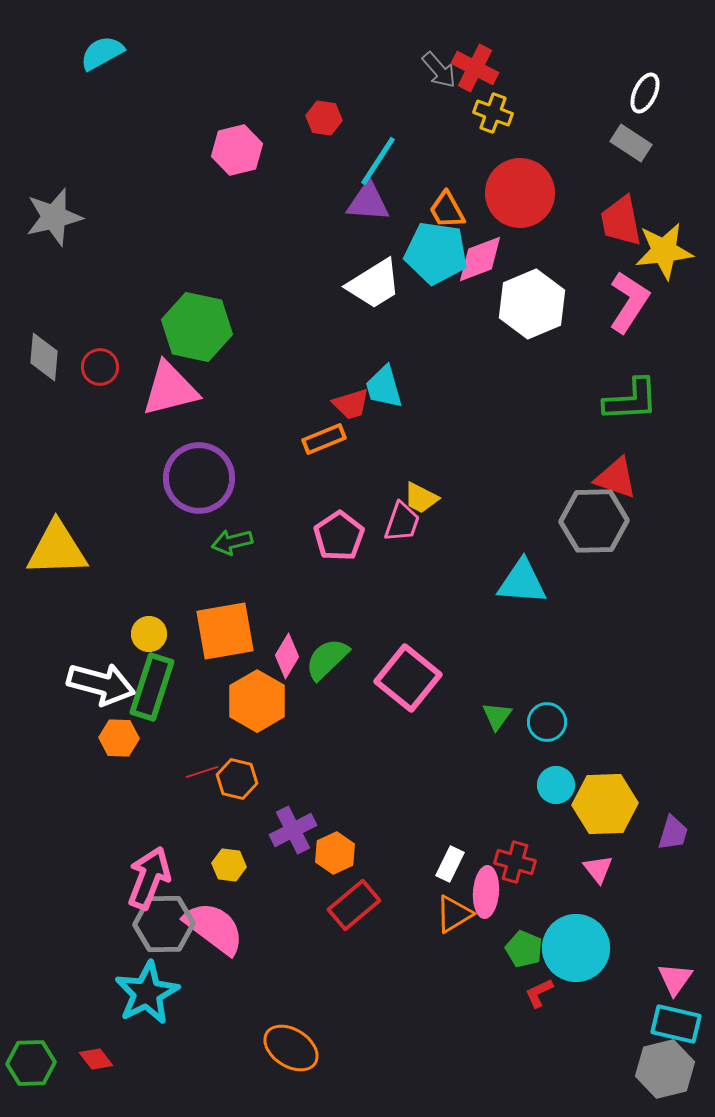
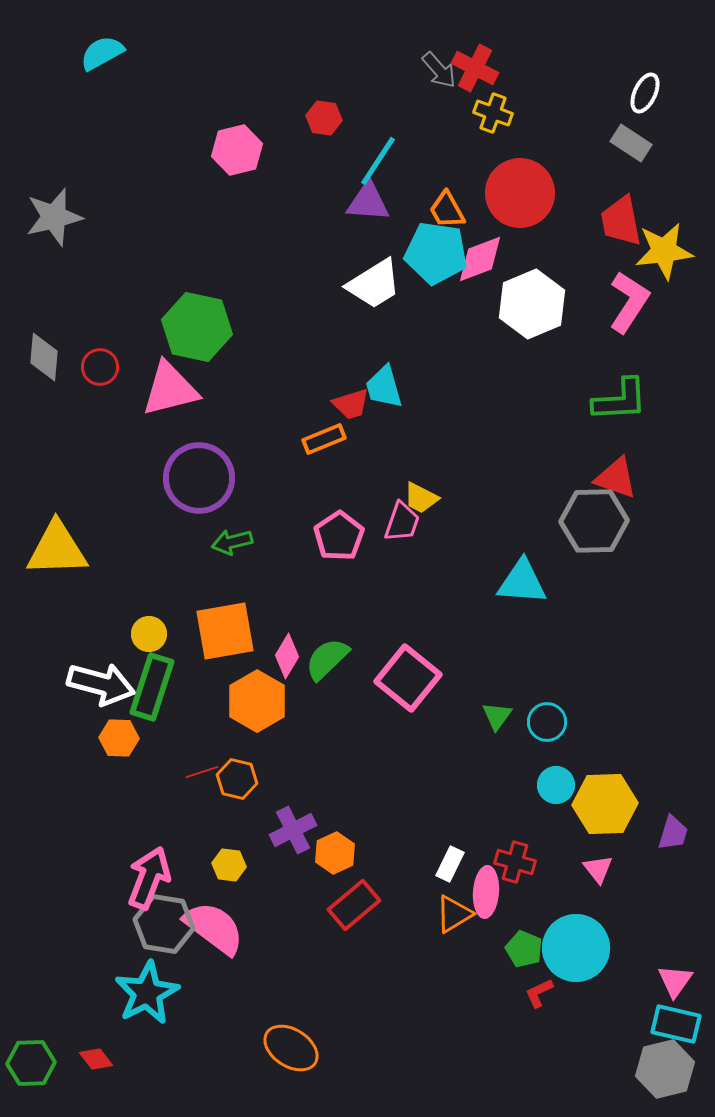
green L-shape at (631, 400): moved 11 px left
gray hexagon at (164, 924): rotated 10 degrees clockwise
pink triangle at (675, 979): moved 2 px down
